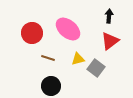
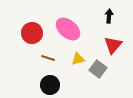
red triangle: moved 3 px right, 4 px down; rotated 12 degrees counterclockwise
gray square: moved 2 px right, 1 px down
black circle: moved 1 px left, 1 px up
